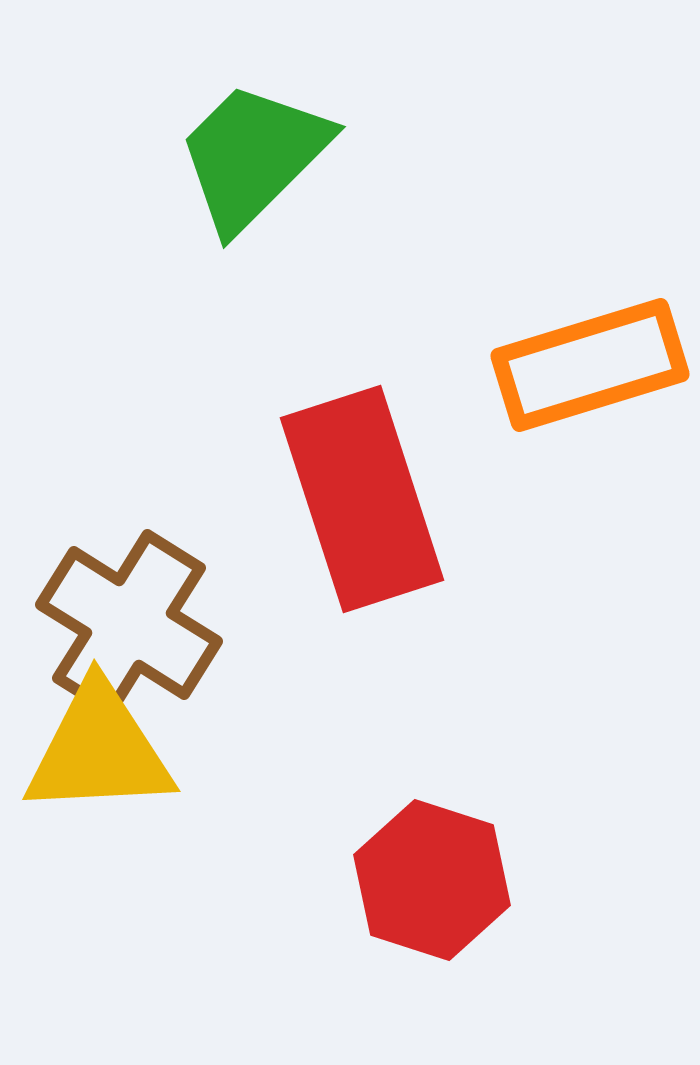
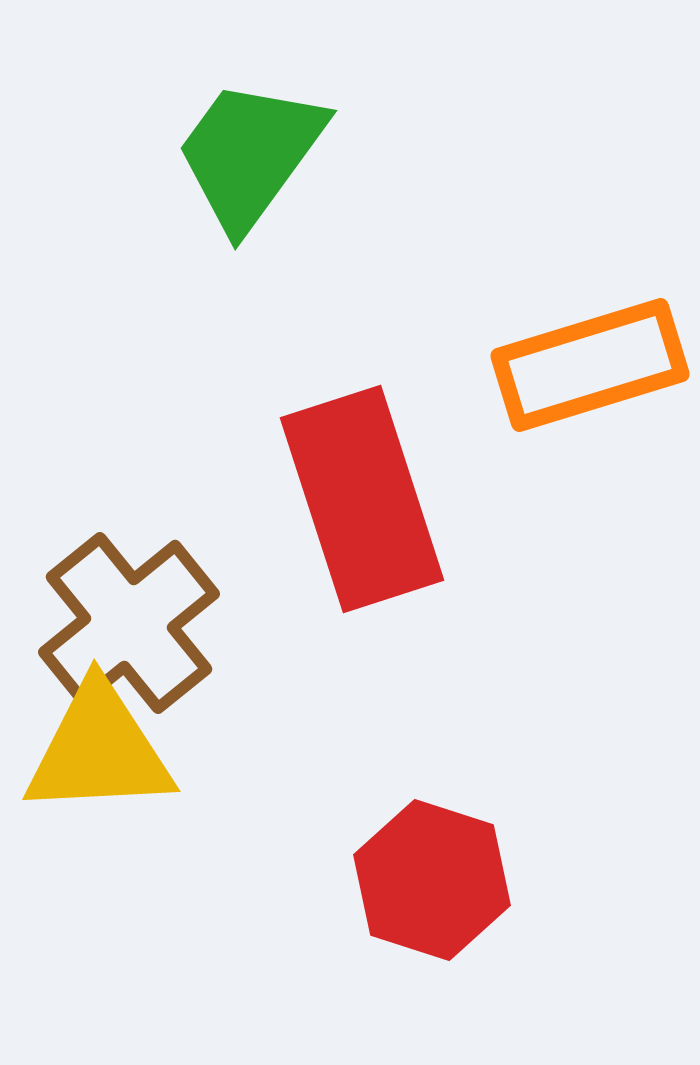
green trapezoid: moved 3 px left, 2 px up; rotated 9 degrees counterclockwise
brown cross: rotated 19 degrees clockwise
